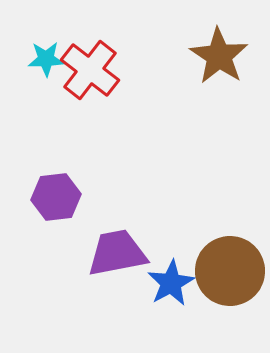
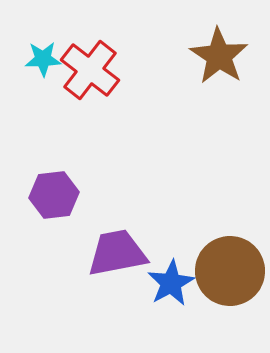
cyan star: moved 3 px left
purple hexagon: moved 2 px left, 2 px up
